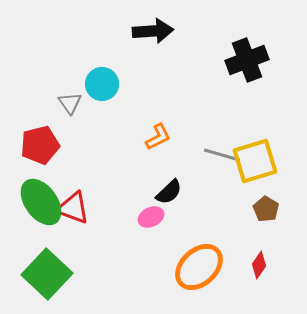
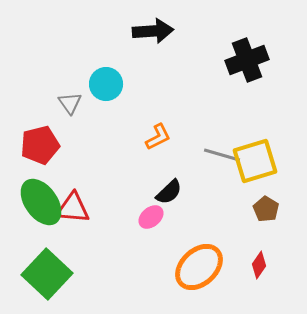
cyan circle: moved 4 px right
red triangle: rotated 15 degrees counterclockwise
pink ellipse: rotated 15 degrees counterclockwise
